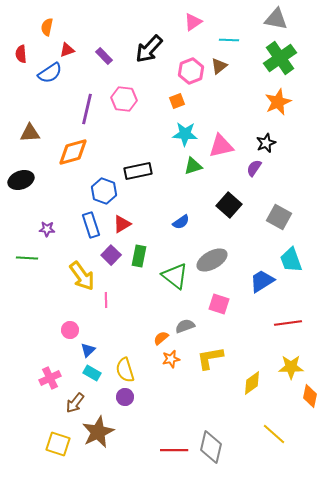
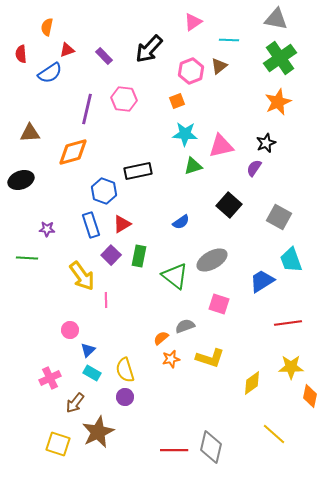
yellow L-shape at (210, 358): rotated 152 degrees counterclockwise
